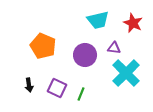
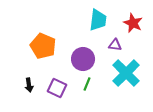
cyan trapezoid: rotated 70 degrees counterclockwise
purple triangle: moved 1 px right, 3 px up
purple circle: moved 2 px left, 4 px down
green line: moved 6 px right, 10 px up
